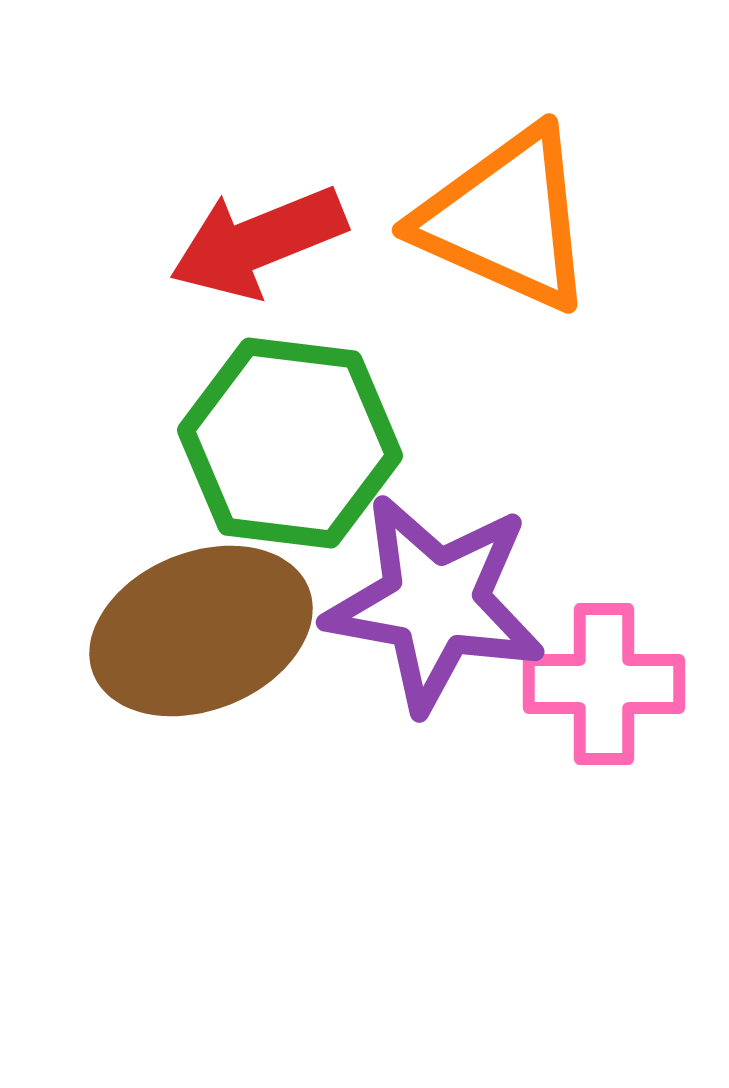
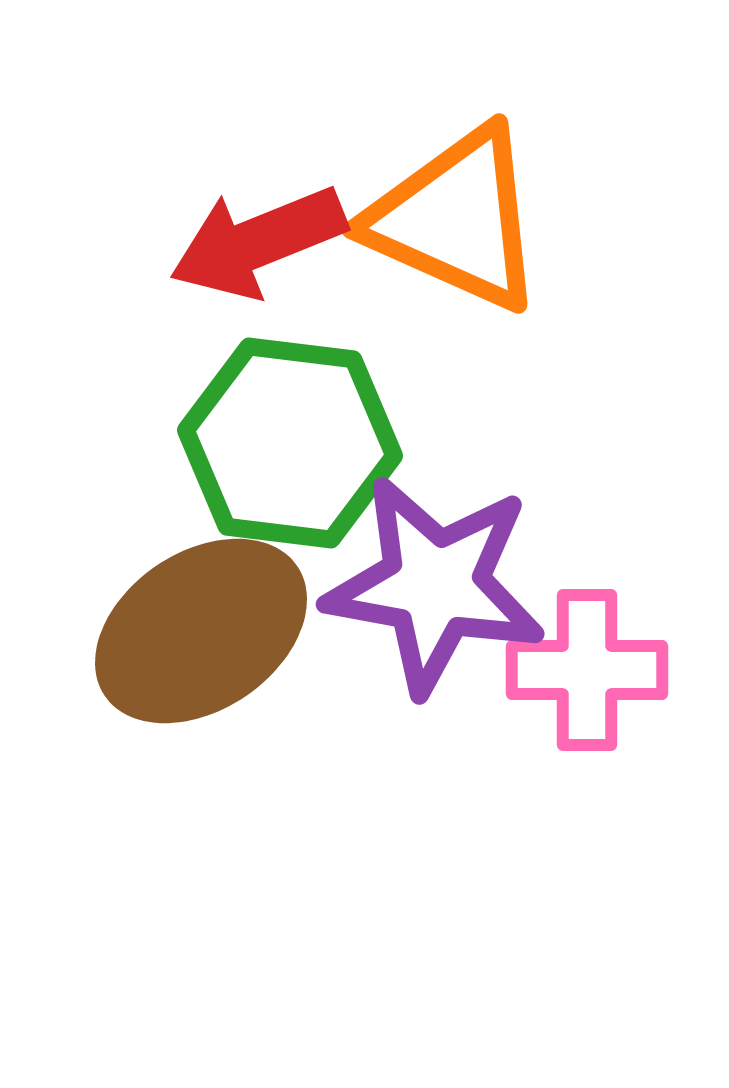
orange triangle: moved 50 px left
purple star: moved 18 px up
brown ellipse: rotated 12 degrees counterclockwise
pink cross: moved 17 px left, 14 px up
